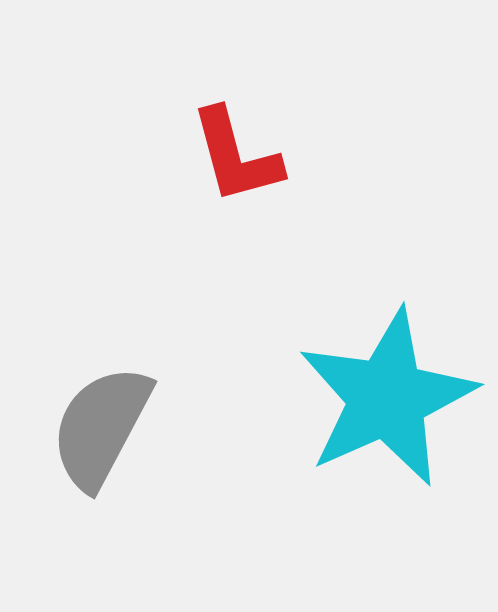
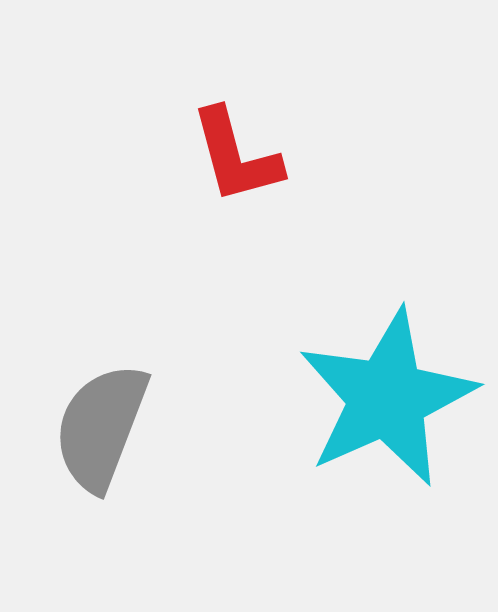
gray semicircle: rotated 7 degrees counterclockwise
